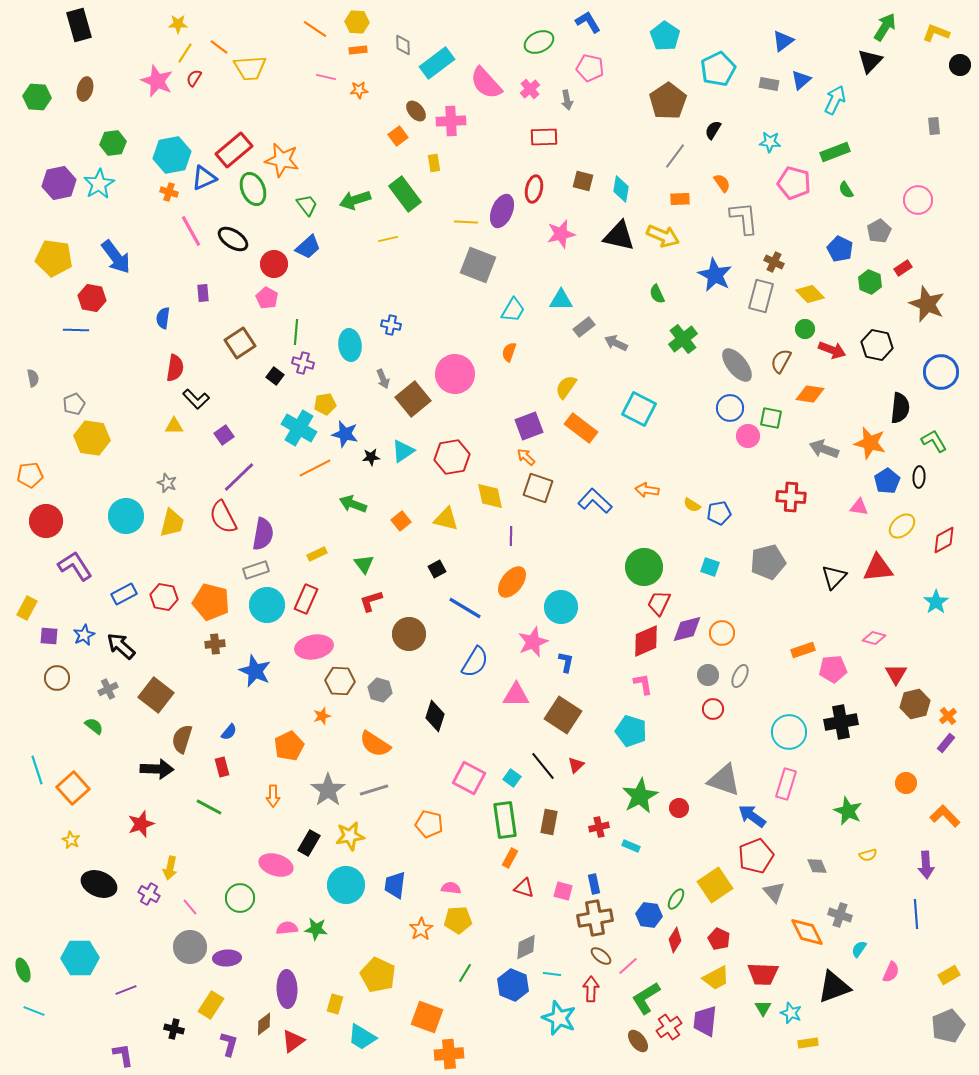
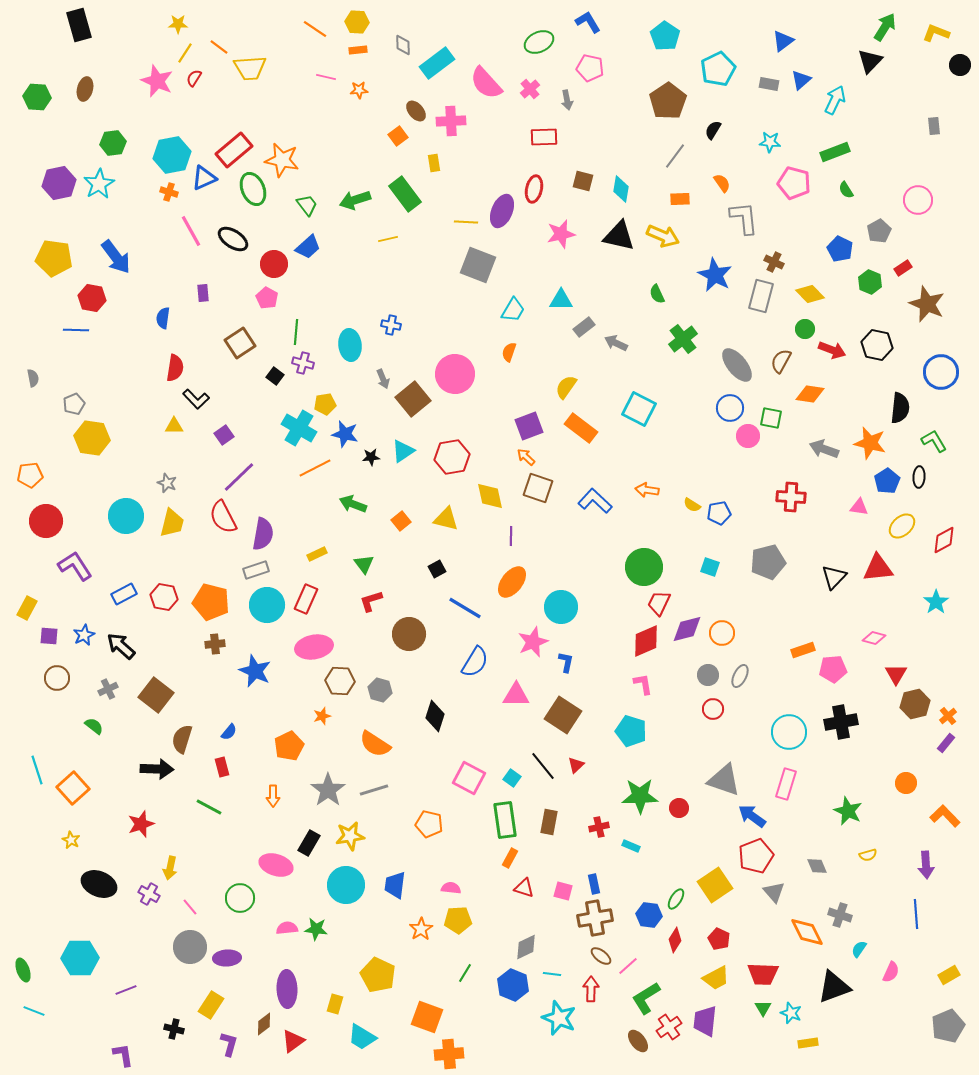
green star at (640, 796): rotated 27 degrees clockwise
